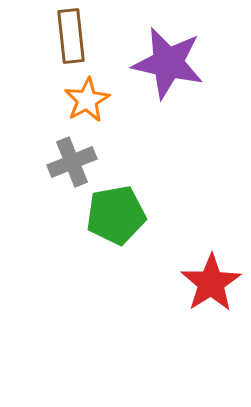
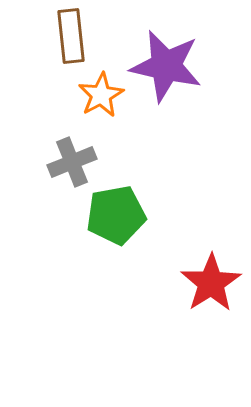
purple star: moved 2 px left, 3 px down
orange star: moved 14 px right, 5 px up
